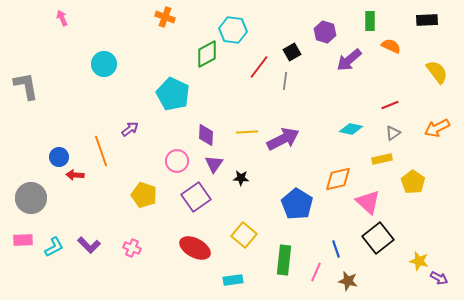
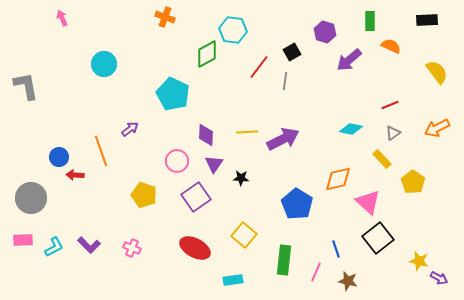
yellow rectangle at (382, 159): rotated 60 degrees clockwise
